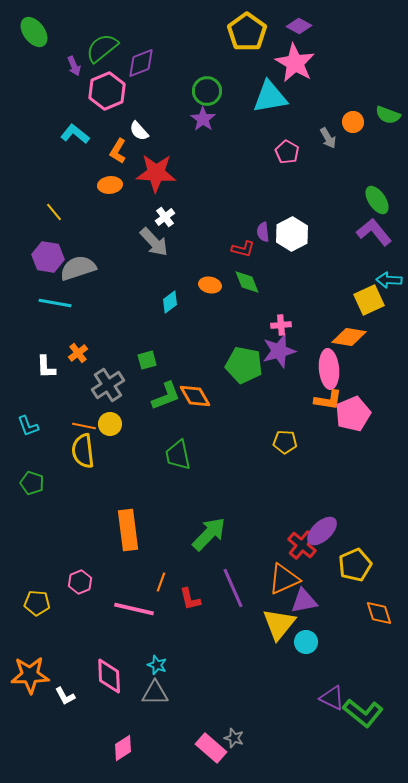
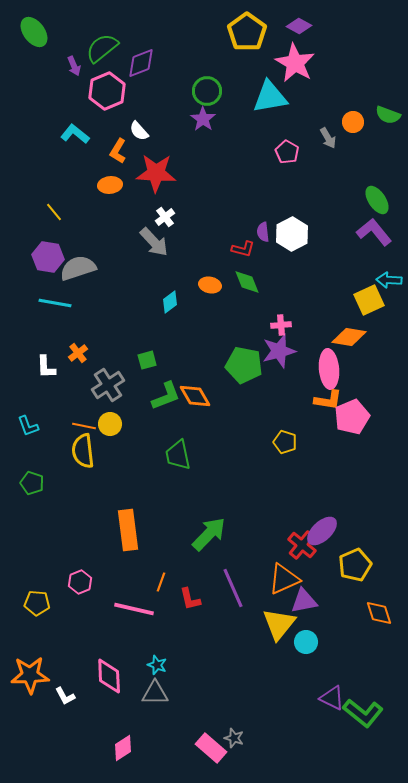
pink pentagon at (353, 414): moved 1 px left, 3 px down
yellow pentagon at (285, 442): rotated 15 degrees clockwise
